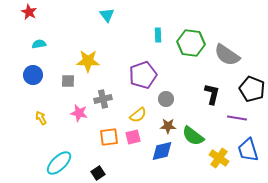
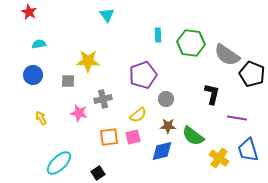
black pentagon: moved 15 px up
